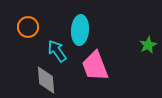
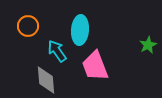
orange circle: moved 1 px up
